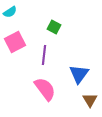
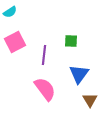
green square: moved 17 px right, 14 px down; rotated 24 degrees counterclockwise
